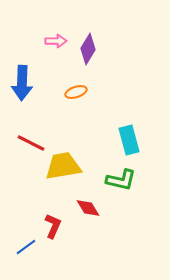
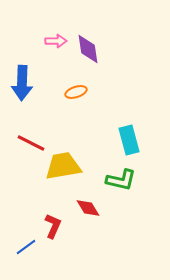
purple diamond: rotated 40 degrees counterclockwise
